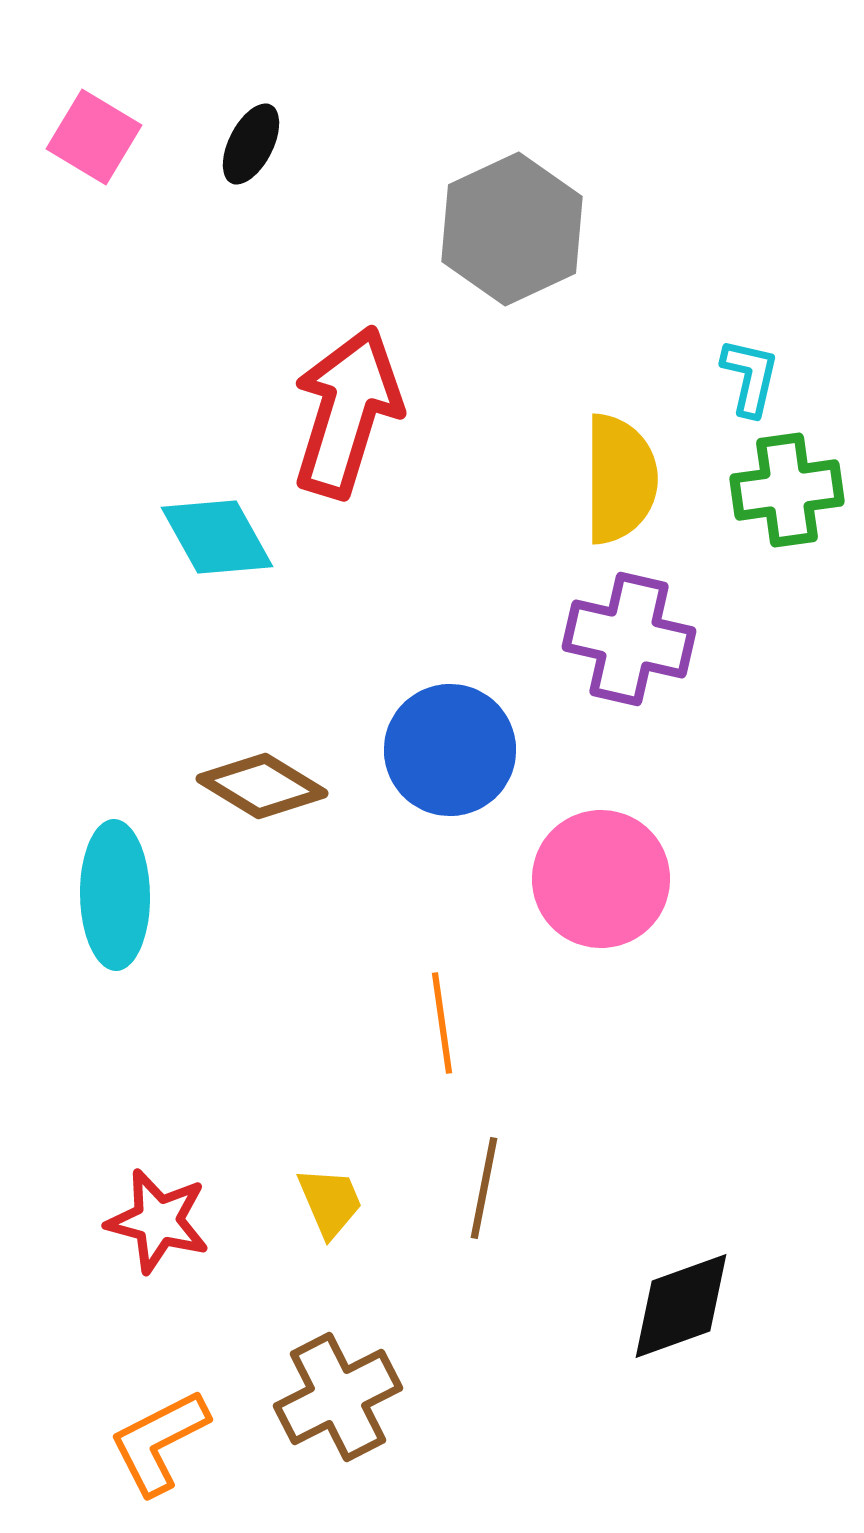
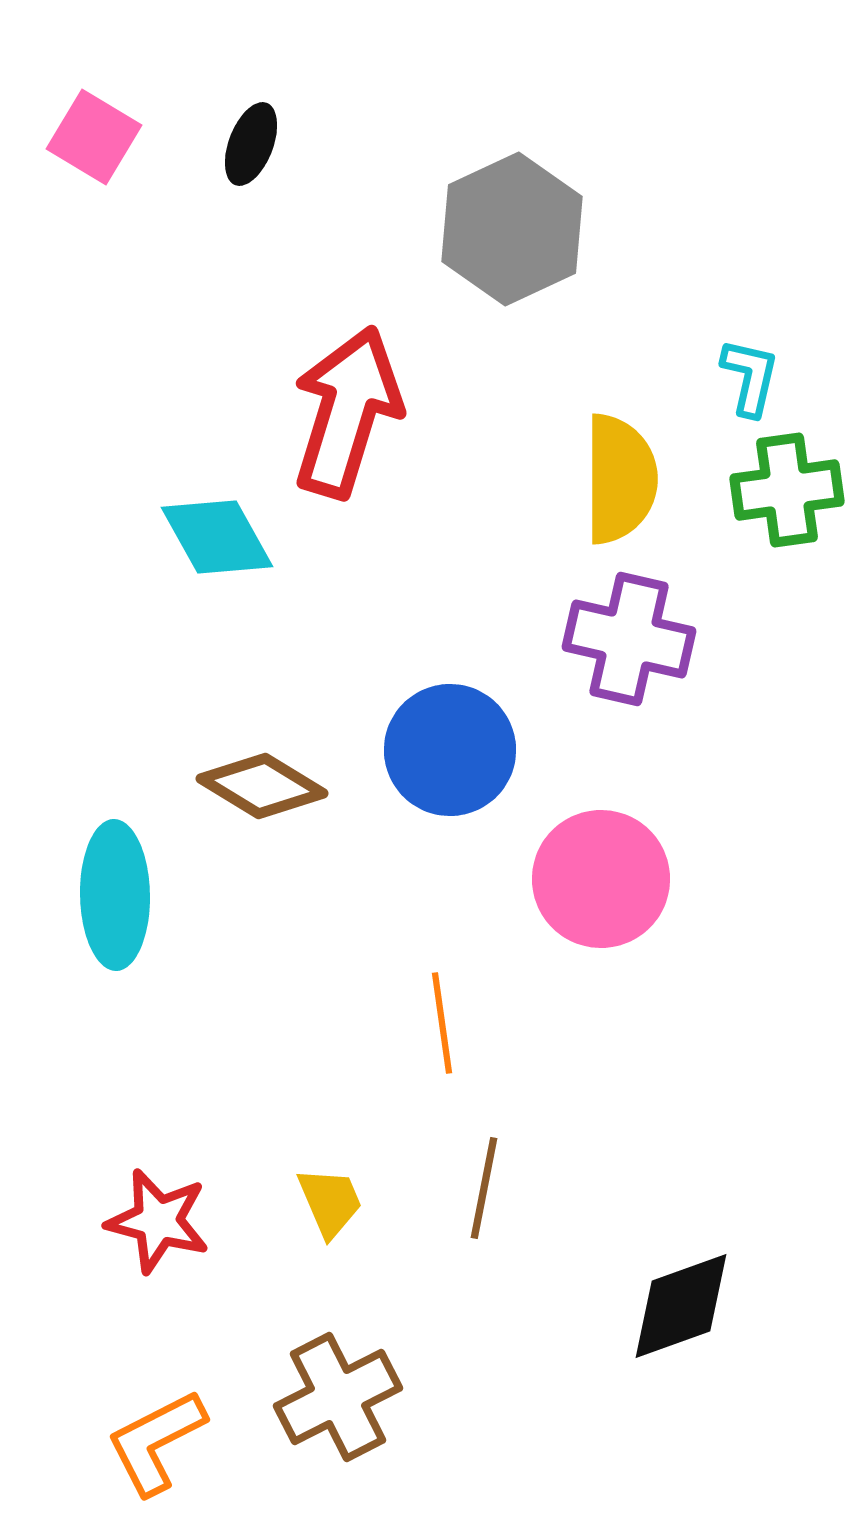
black ellipse: rotated 6 degrees counterclockwise
orange L-shape: moved 3 px left
